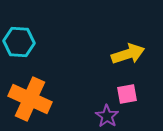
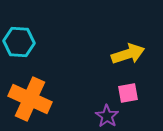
pink square: moved 1 px right, 1 px up
